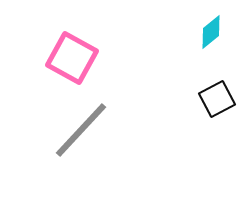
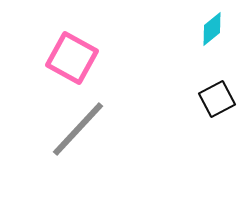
cyan diamond: moved 1 px right, 3 px up
gray line: moved 3 px left, 1 px up
